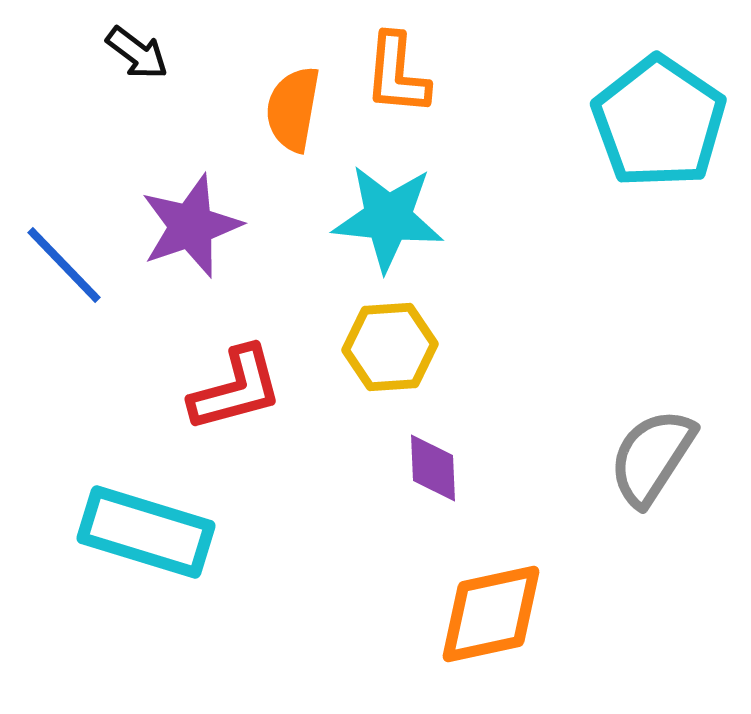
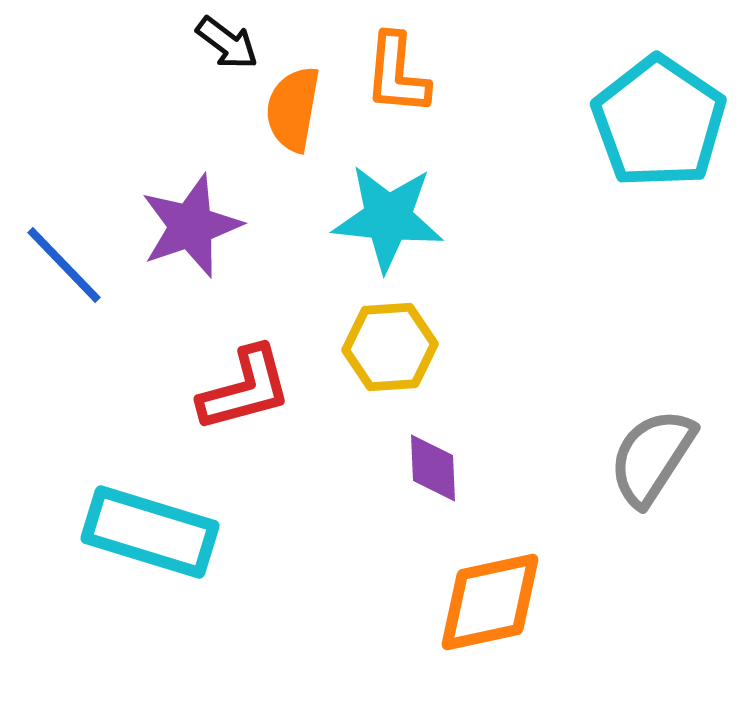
black arrow: moved 90 px right, 10 px up
red L-shape: moved 9 px right
cyan rectangle: moved 4 px right
orange diamond: moved 1 px left, 12 px up
